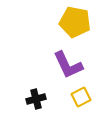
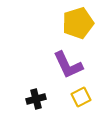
yellow pentagon: moved 3 px right, 1 px down; rotated 28 degrees counterclockwise
